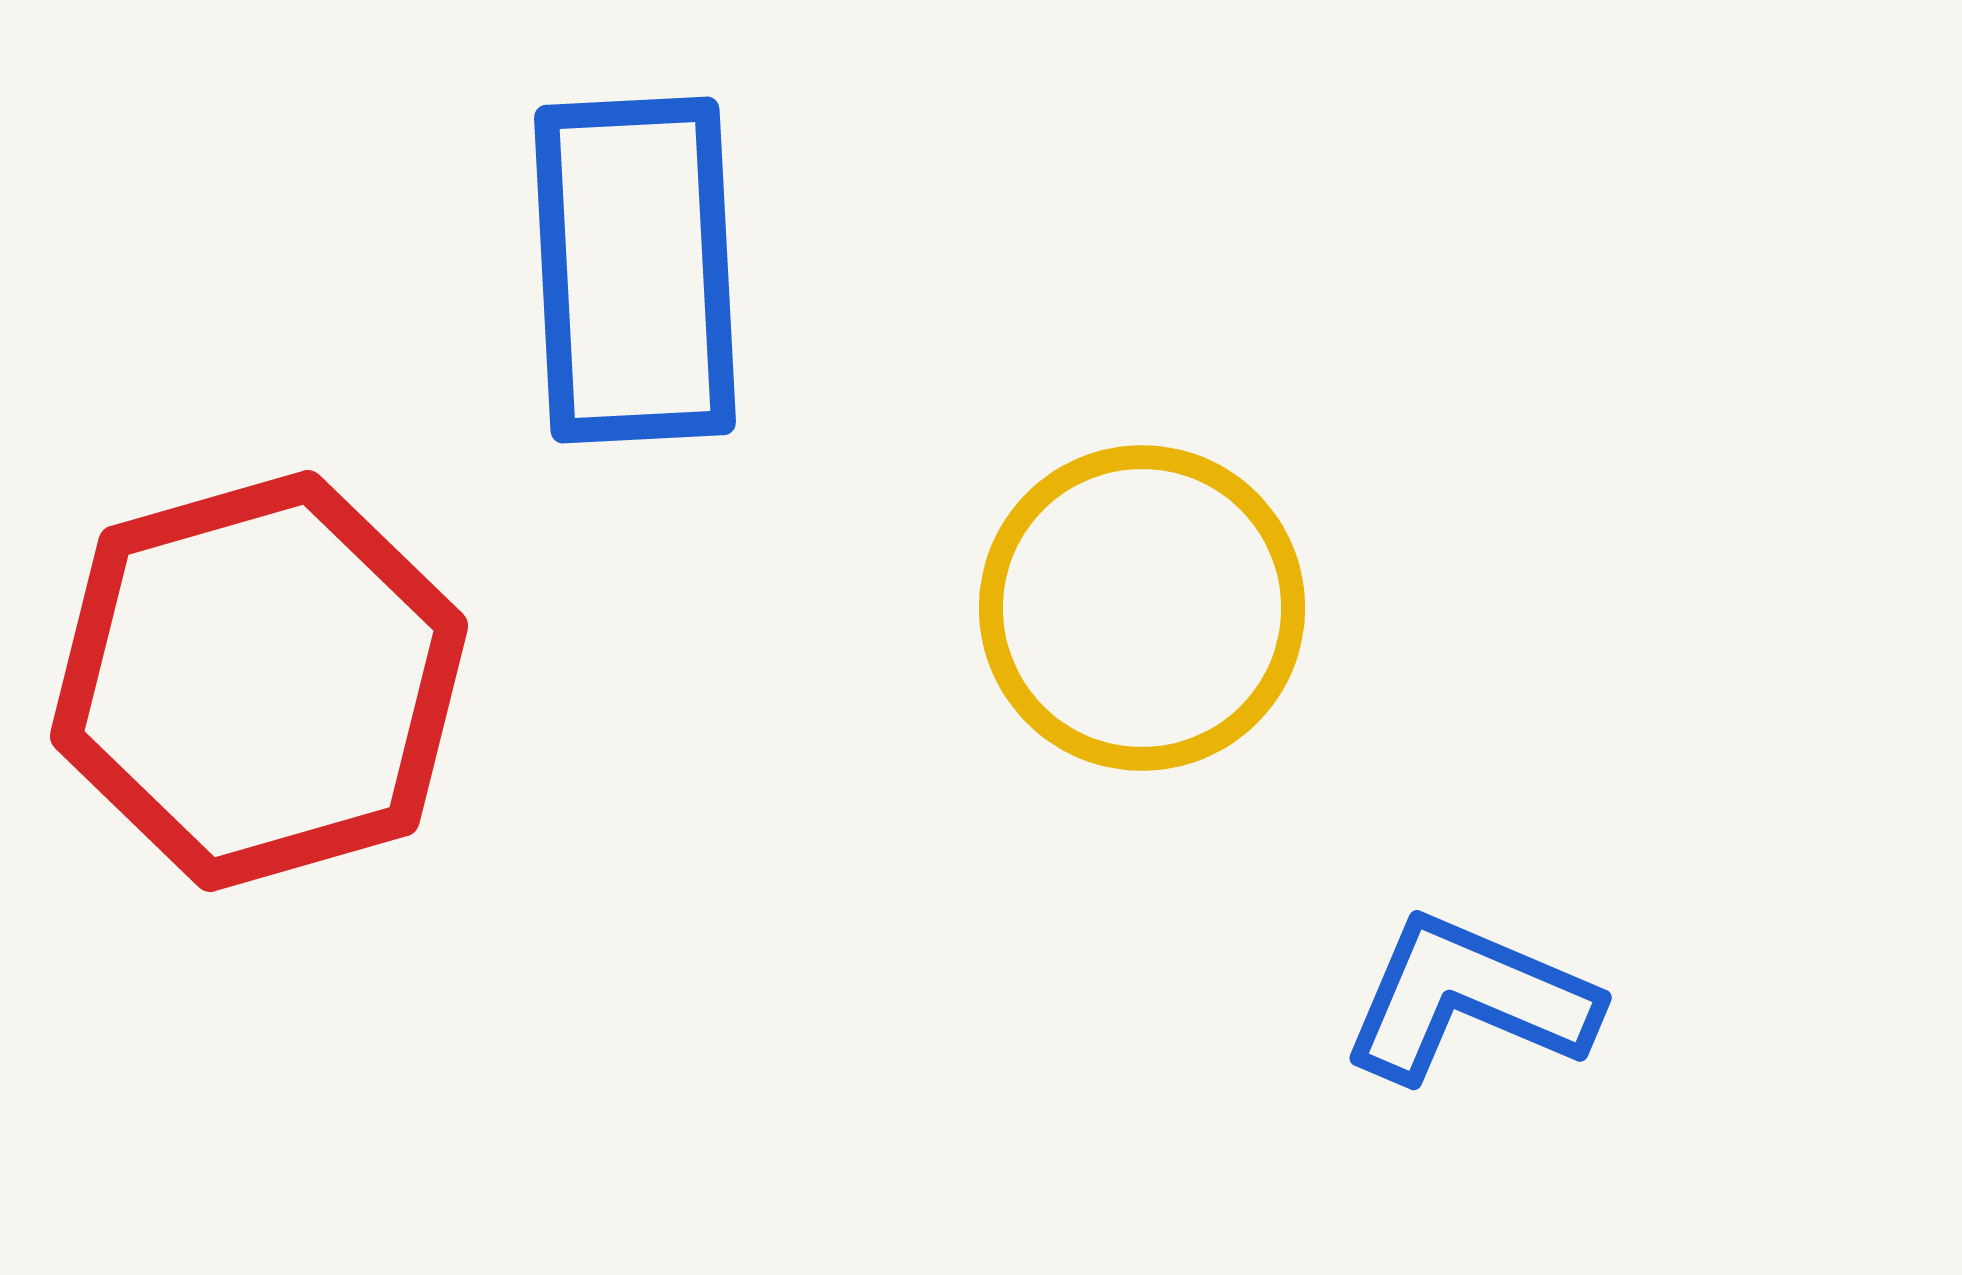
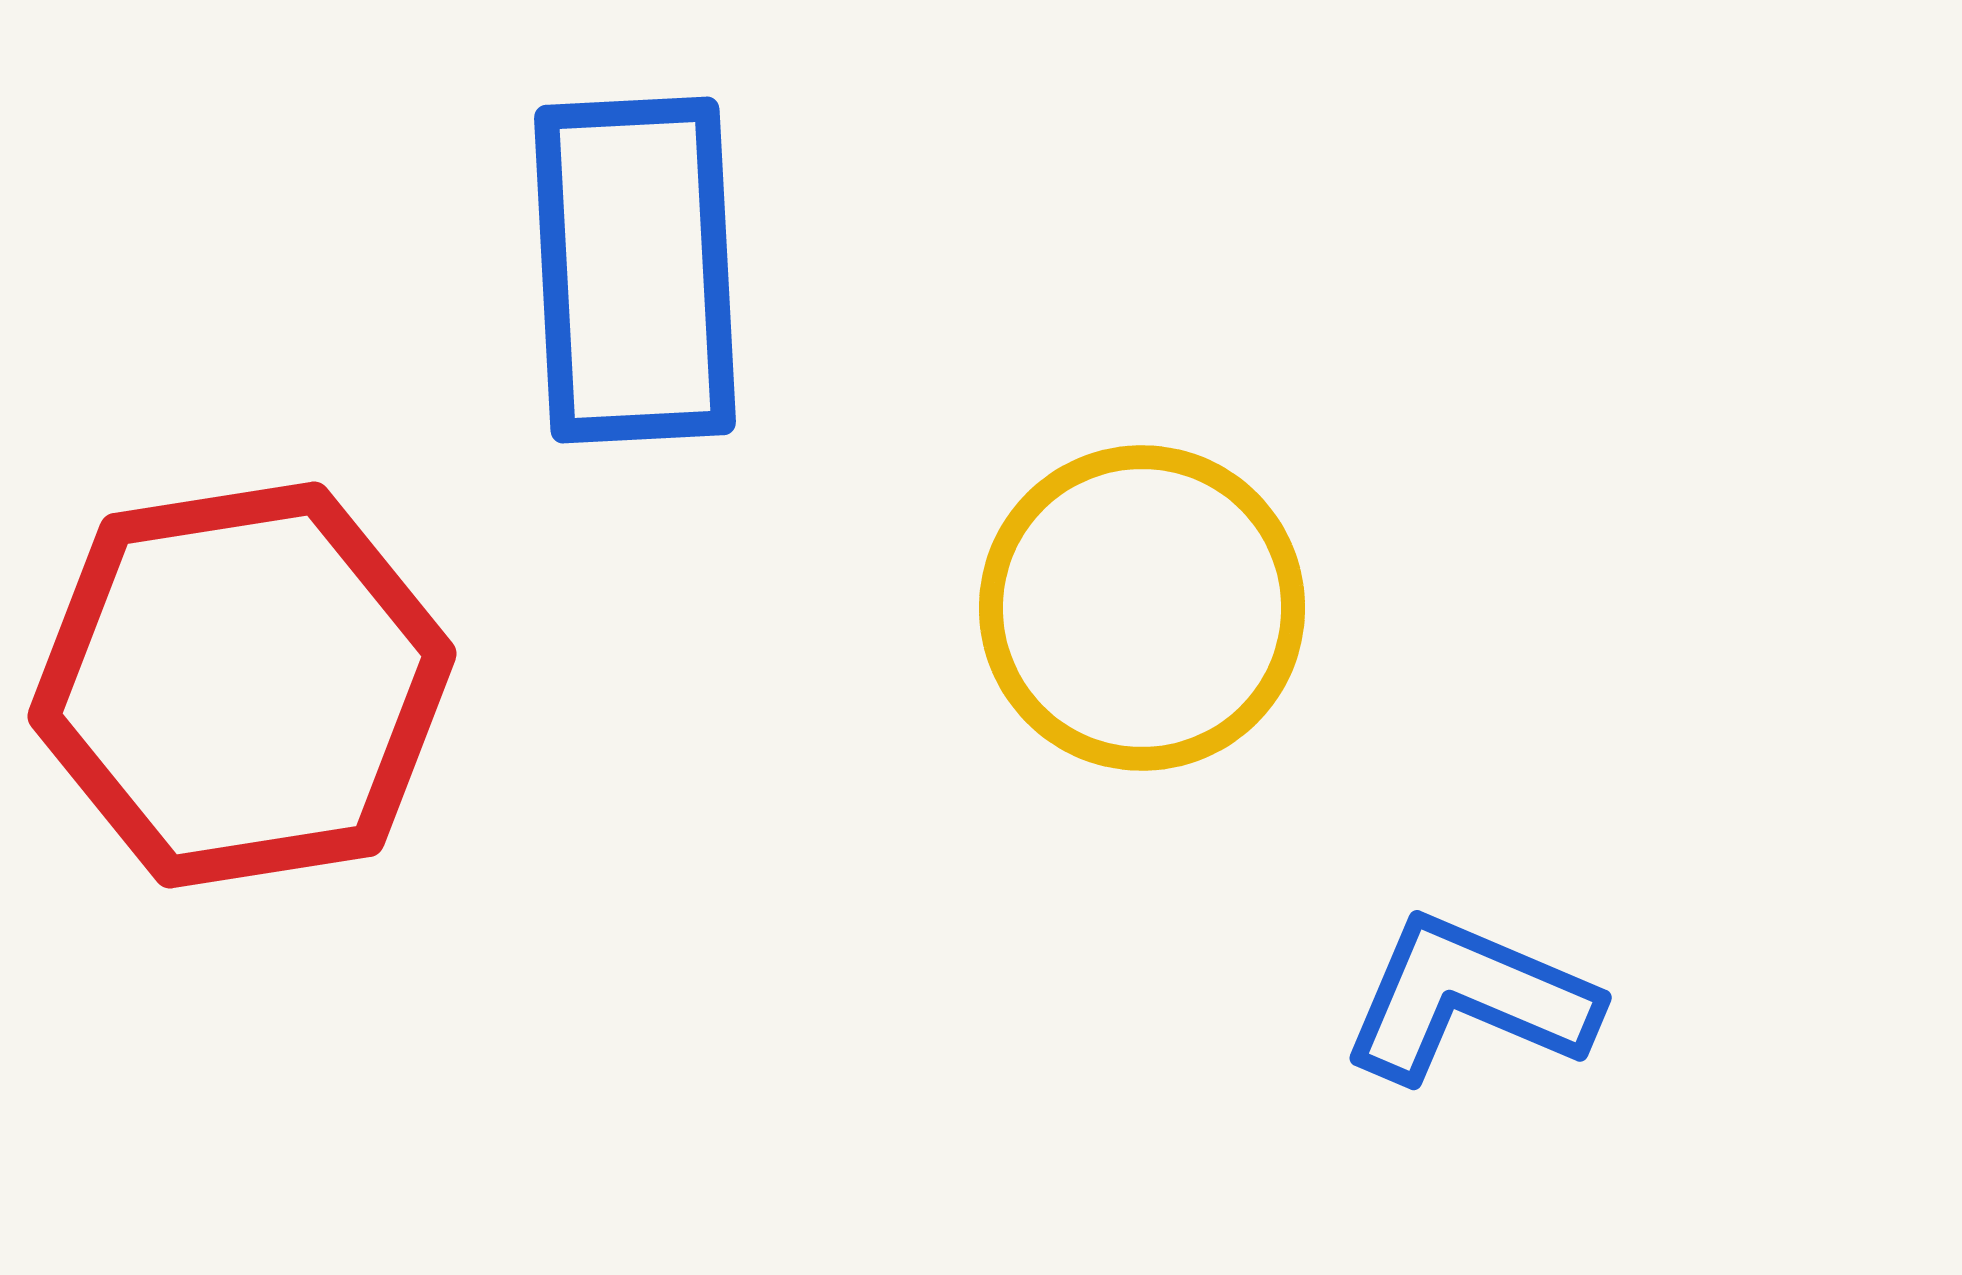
red hexagon: moved 17 px left, 4 px down; rotated 7 degrees clockwise
